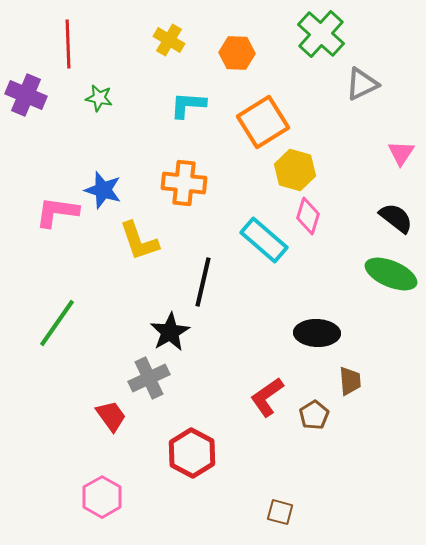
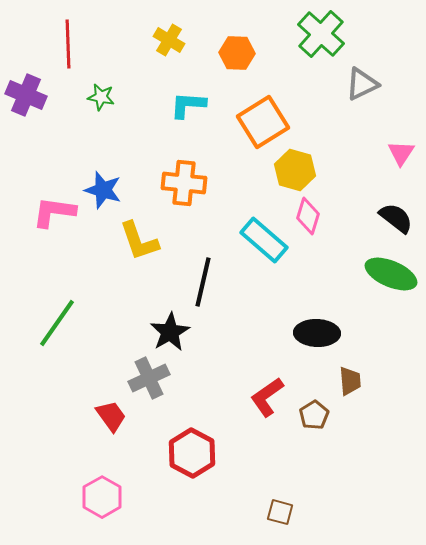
green star: moved 2 px right, 1 px up
pink L-shape: moved 3 px left
